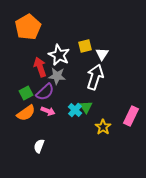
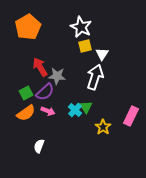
white star: moved 22 px right, 28 px up
red arrow: rotated 12 degrees counterclockwise
